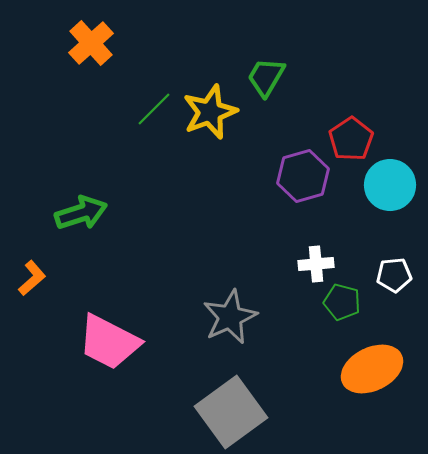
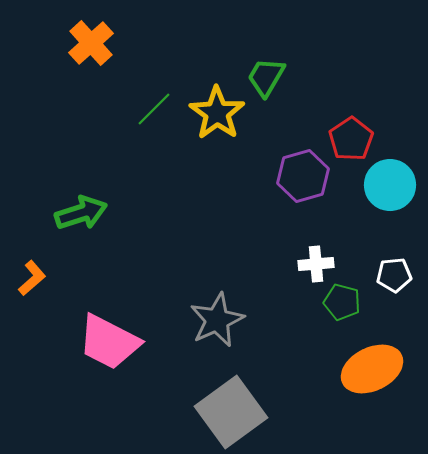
yellow star: moved 7 px right, 1 px down; rotated 16 degrees counterclockwise
gray star: moved 13 px left, 3 px down
